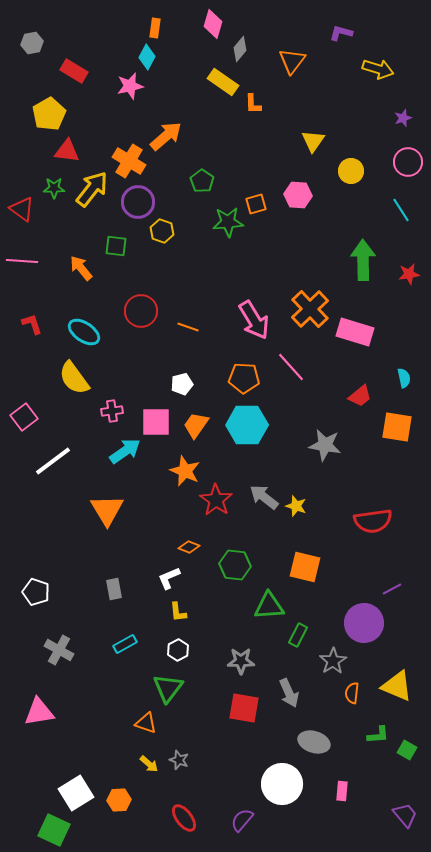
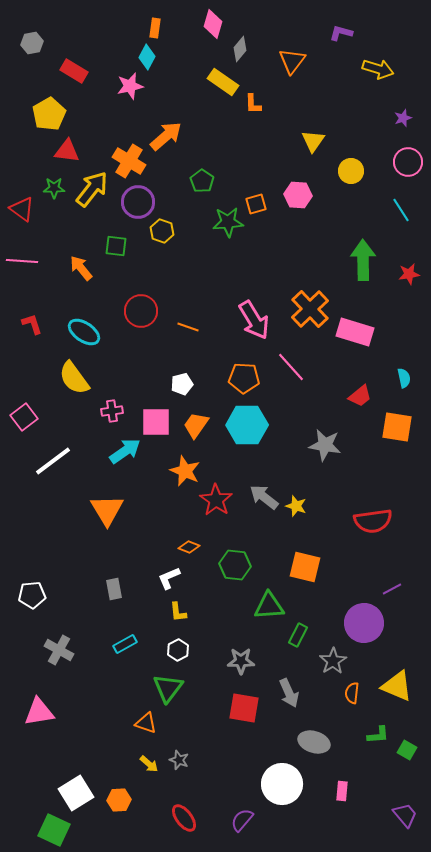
white pentagon at (36, 592): moved 4 px left, 3 px down; rotated 24 degrees counterclockwise
